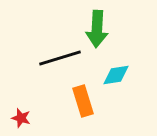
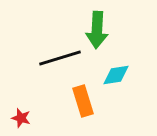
green arrow: moved 1 px down
